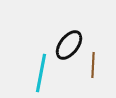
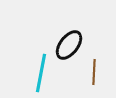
brown line: moved 1 px right, 7 px down
